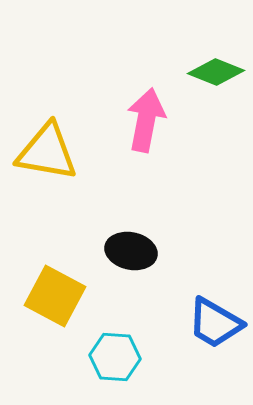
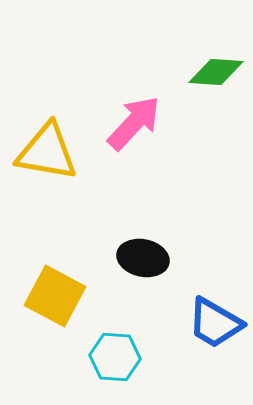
green diamond: rotated 18 degrees counterclockwise
pink arrow: moved 12 px left, 3 px down; rotated 32 degrees clockwise
black ellipse: moved 12 px right, 7 px down
